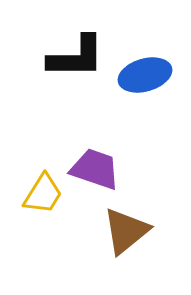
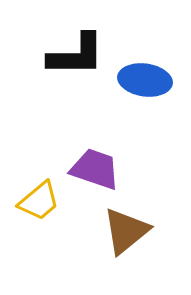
black L-shape: moved 2 px up
blue ellipse: moved 5 px down; rotated 24 degrees clockwise
yellow trapezoid: moved 4 px left, 7 px down; rotated 18 degrees clockwise
